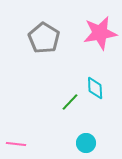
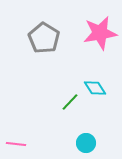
cyan diamond: rotated 30 degrees counterclockwise
